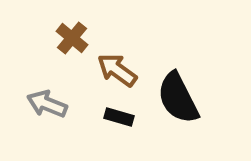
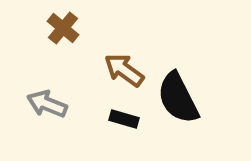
brown cross: moved 9 px left, 10 px up
brown arrow: moved 7 px right
black rectangle: moved 5 px right, 2 px down
